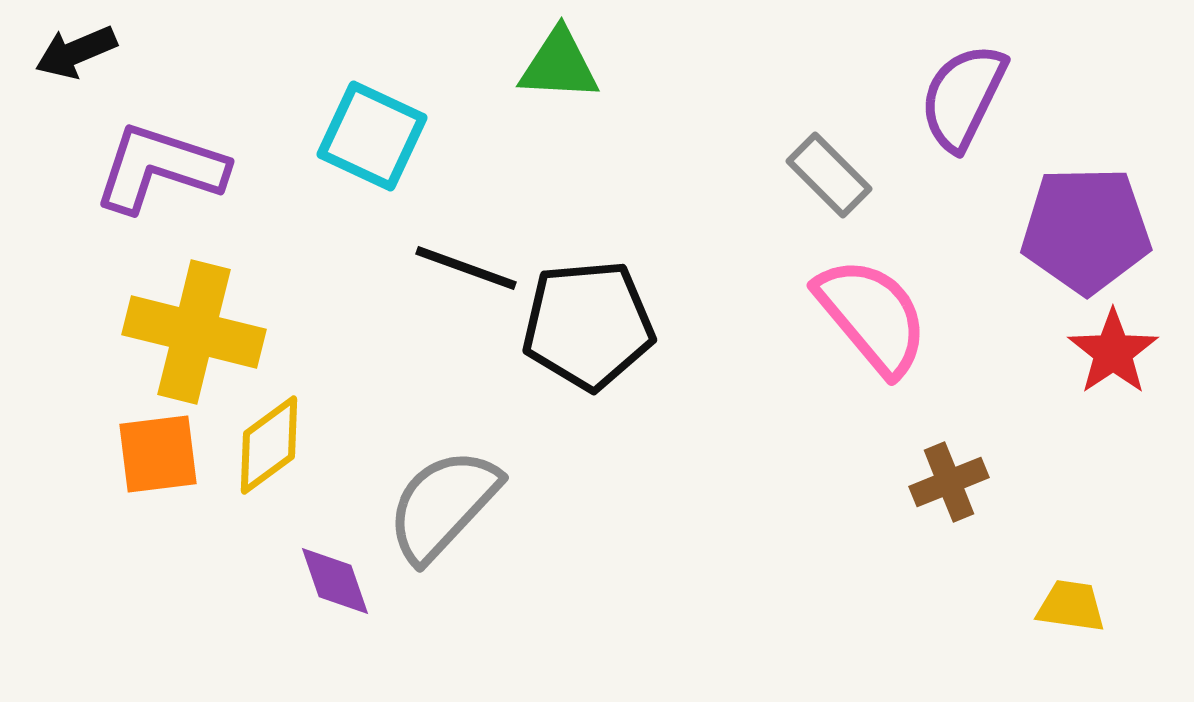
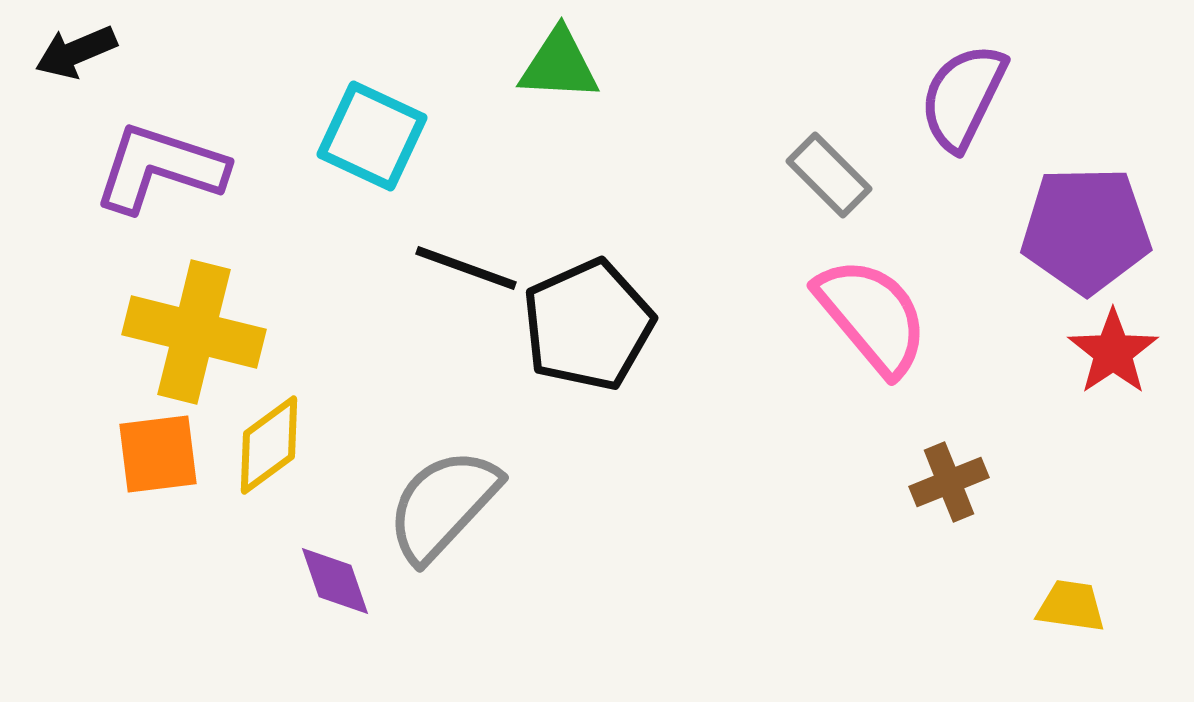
black pentagon: rotated 19 degrees counterclockwise
